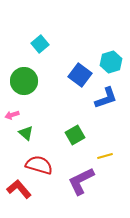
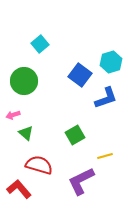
pink arrow: moved 1 px right
